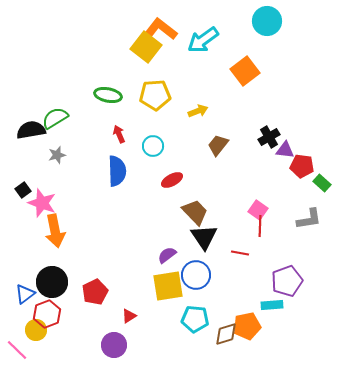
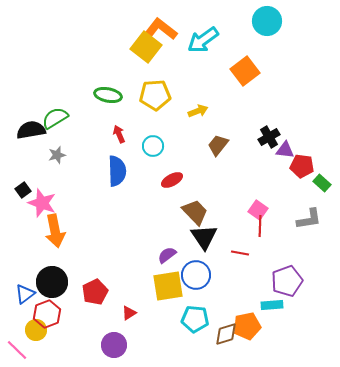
red triangle at (129, 316): moved 3 px up
